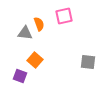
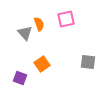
pink square: moved 2 px right, 3 px down
gray triangle: rotated 42 degrees clockwise
orange square: moved 7 px right, 4 px down; rotated 14 degrees clockwise
purple square: moved 2 px down
